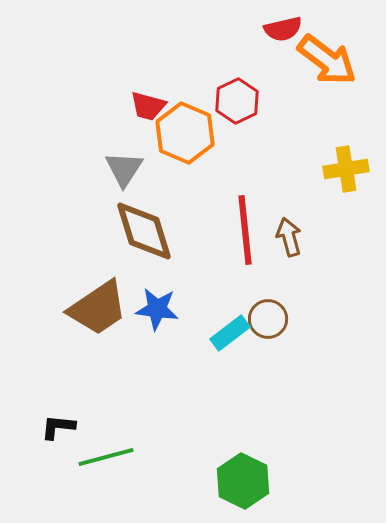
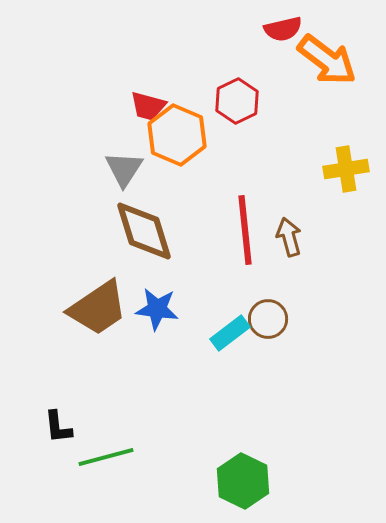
orange hexagon: moved 8 px left, 2 px down
black L-shape: rotated 102 degrees counterclockwise
